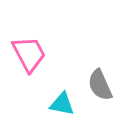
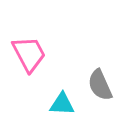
cyan triangle: rotated 8 degrees counterclockwise
